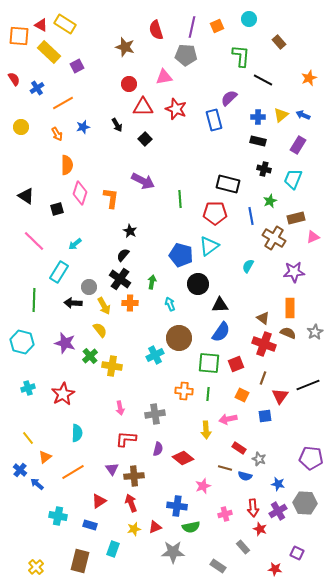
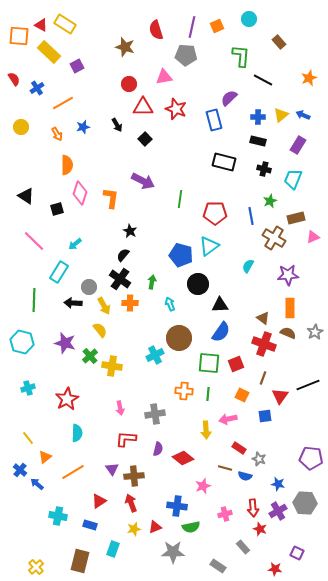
black rectangle at (228, 184): moved 4 px left, 22 px up
green line at (180, 199): rotated 12 degrees clockwise
purple star at (294, 272): moved 6 px left, 3 px down
red star at (63, 394): moved 4 px right, 5 px down
